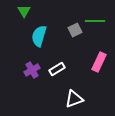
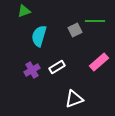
green triangle: rotated 40 degrees clockwise
pink rectangle: rotated 24 degrees clockwise
white rectangle: moved 2 px up
